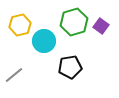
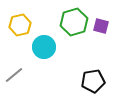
purple square: rotated 21 degrees counterclockwise
cyan circle: moved 6 px down
black pentagon: moved 23 px right, 14 px down
